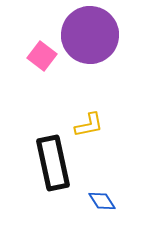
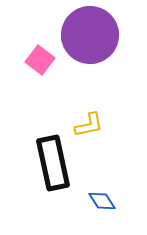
pink square: moved 2 px left, 4 px down
